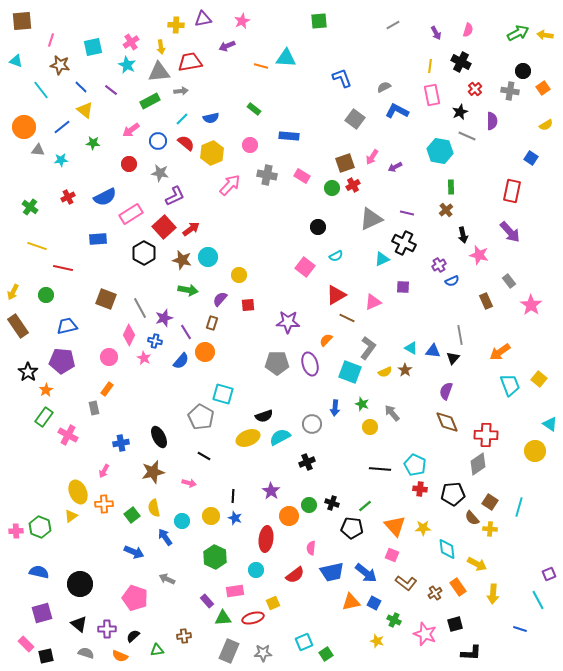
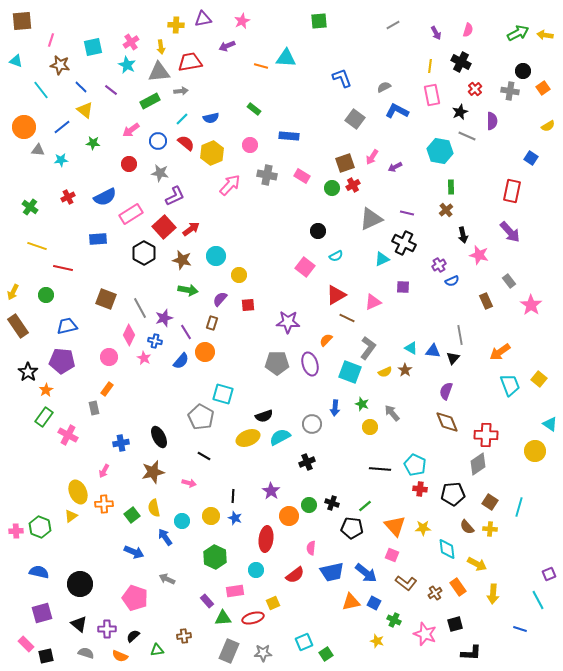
yellow semicircle at (546, 125): moved 2 px right, 1 px down
black circle at (318, 227): moved 4 px down
cyan circle at (208, 257): moved 8 px right, 1 px up
brown semicircle at (472, 518): moved 5 px left, 9 px down
